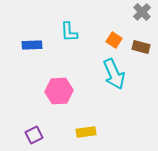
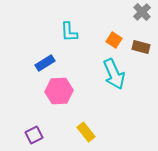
blue rectangle: moved 13 px right, 18 px down; rotated 30 degrees counterclockwise
yellow rectangle: rotated 60 degrees clockwise
